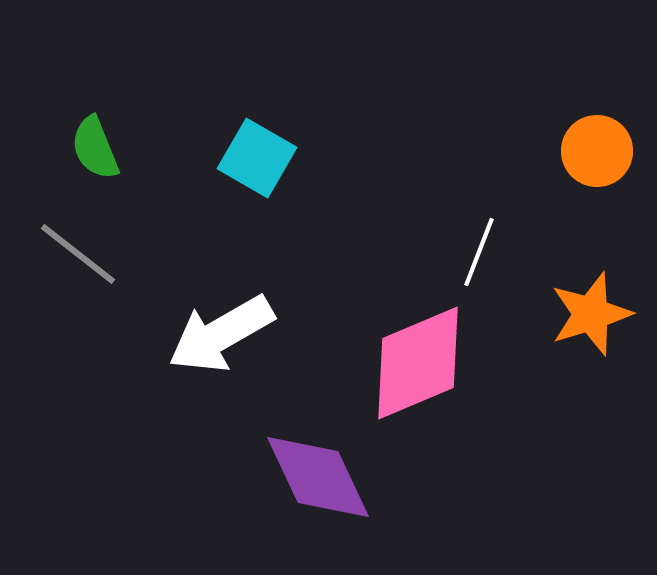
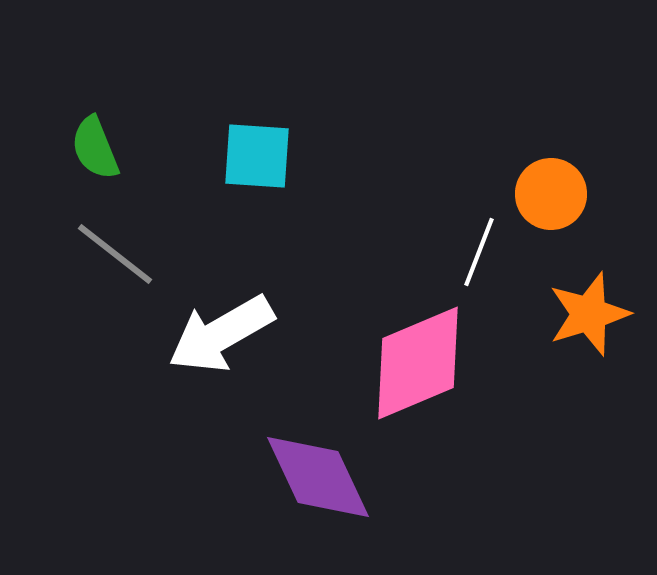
orange circle: moved 46 px left, 43 px down
cyan square: moved 2 px up; rotated 26 degrees counterclockwise
gray line: moved 37 px right
orange star: moved 2 px left
